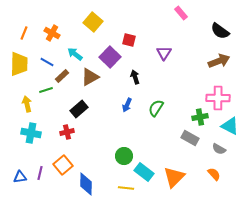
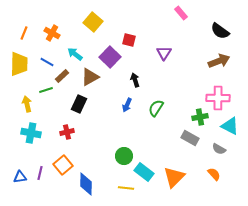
black arrow: moved 3 px down
black rectangle: moved 5 px up; rotated 24 degrees counterclockwise
